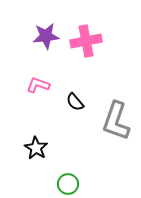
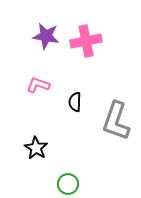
purple star: rotated 16 degrees clockwise
black semicircle: rotated 42 degrees clockwise
